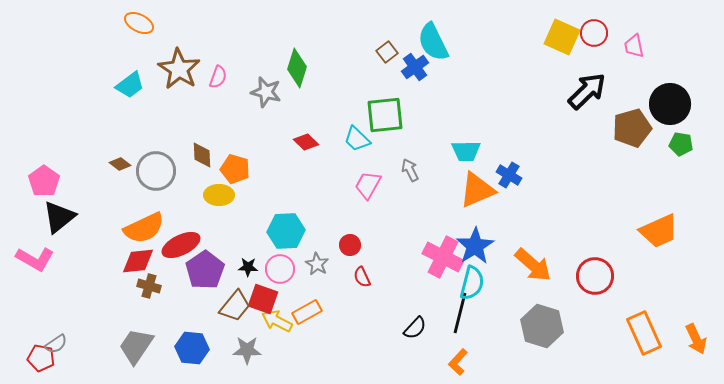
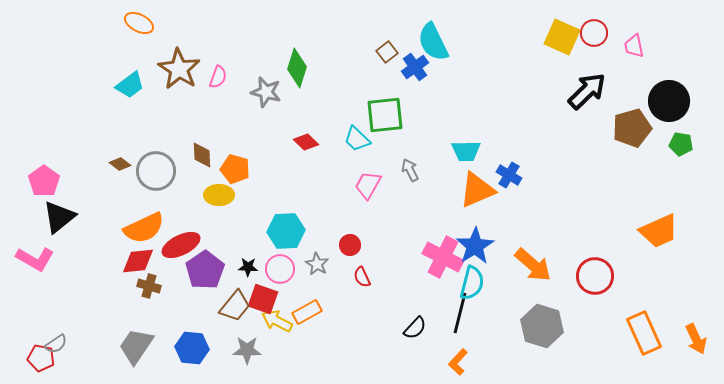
black circle at (670, 104): moved 1 px left, 3 px up
